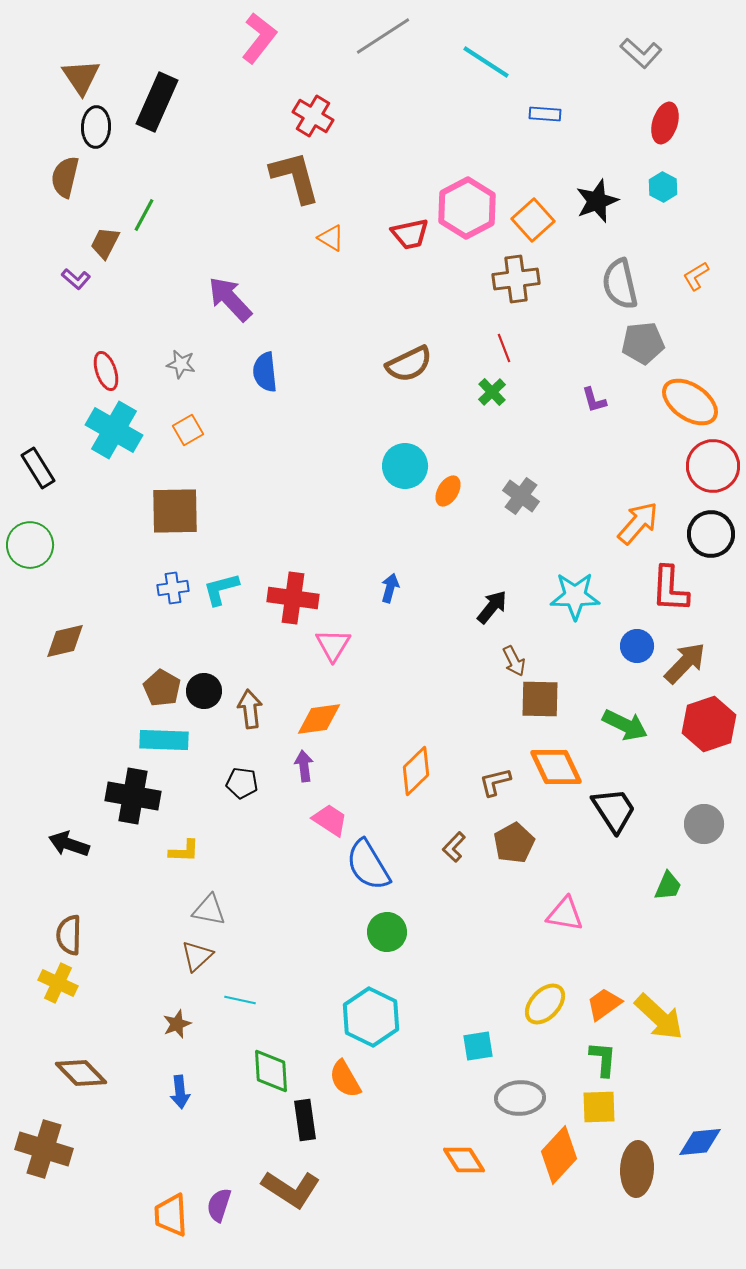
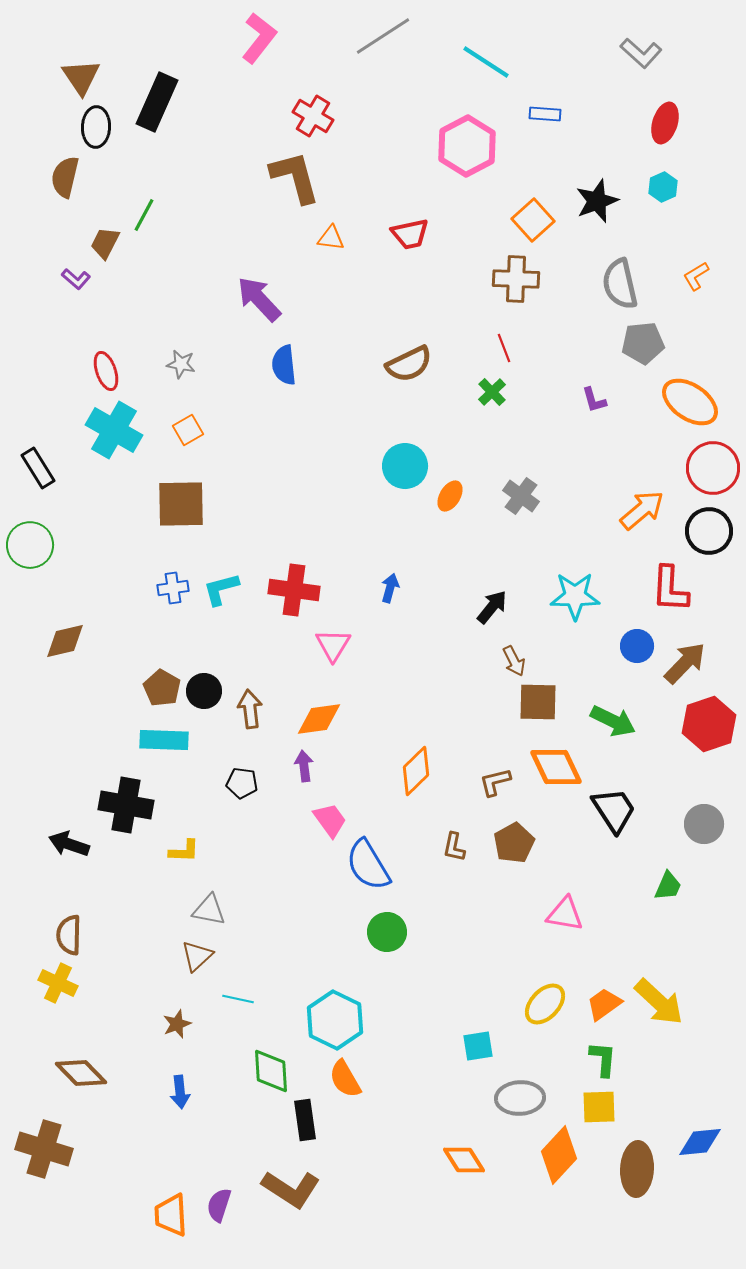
cyan hexagon at (663, 187): rotated 8 degrees clockwise
pink hexagon at (467, 208): moved 62 px up
orange triangle at (331, 238): rotated 24 degrees counterclockwise
brown cross at (516, 279): rotated 9 degrees clockwise
purple arrow at (230, 299): moved 29 px right
blue semicircle at (265, 372): moved 19 px right, 7 px up
red circle at (713, 466): moved 2 px down
orange ellipse at (448, 491): moved 2 px right, 5 px down
brown square at (175, 511): moved 6 px right, 7 px up
orange arrow at (638, 523): moved 4 px right, 13 px up; rotated 9 degrees clockwise
black circle at (711, 534): moved 2 px left, 3 px up
red cross at (293, 598): moved 1 px right, 8 px up
brown square at (540, 699): moved 2 px left, 3 px down
green arrow at (625, 725): moved 12 px left, 4 px up
black cross at (133, 796): moved 7 px left, 9 px down
pink trapezoid at (330, 820): rotated 21 degrees clockwise
brown L-shape at (454, 847): rotated 32 degrees counterclockwise
cyan line at (240, 1000): moved 2 px left, 1 px up
cyan hexagon at (371, 1017): moved 36 px left, 3 px down
yellow arrow at (659, 1017): moved 15 px up
